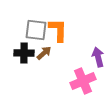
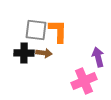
orange L-shape: moved 1 px down
brown arrow: rotated 49 degrees clockwise
pink cross: moved 1 px right
